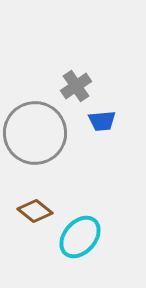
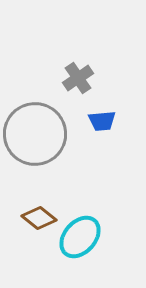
gray cross: moved 2 px right, 8 px up
gray circle: moved 1 px down
brown diamond: moved 4 px right, 7 px down
